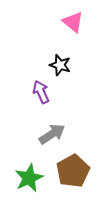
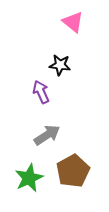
black star: rotated 10 degrees counterclockwise
gray arrow: moved 5 px left, 1 px down
